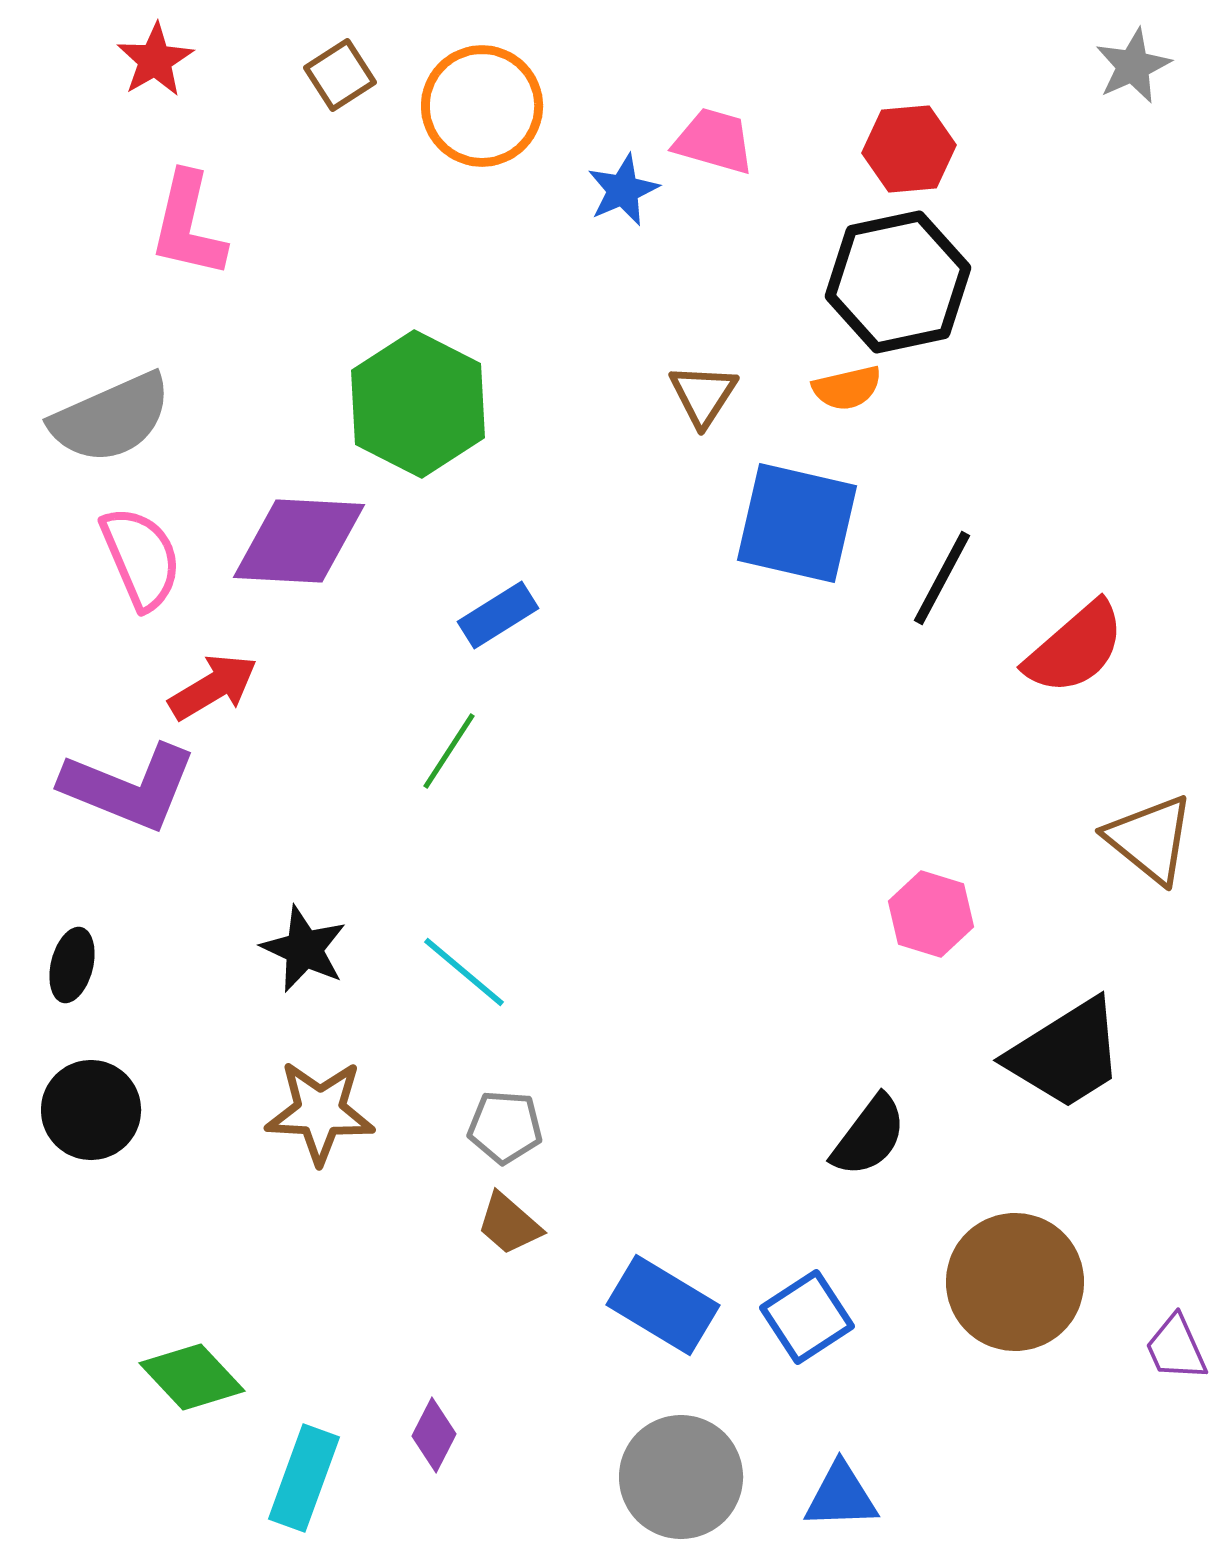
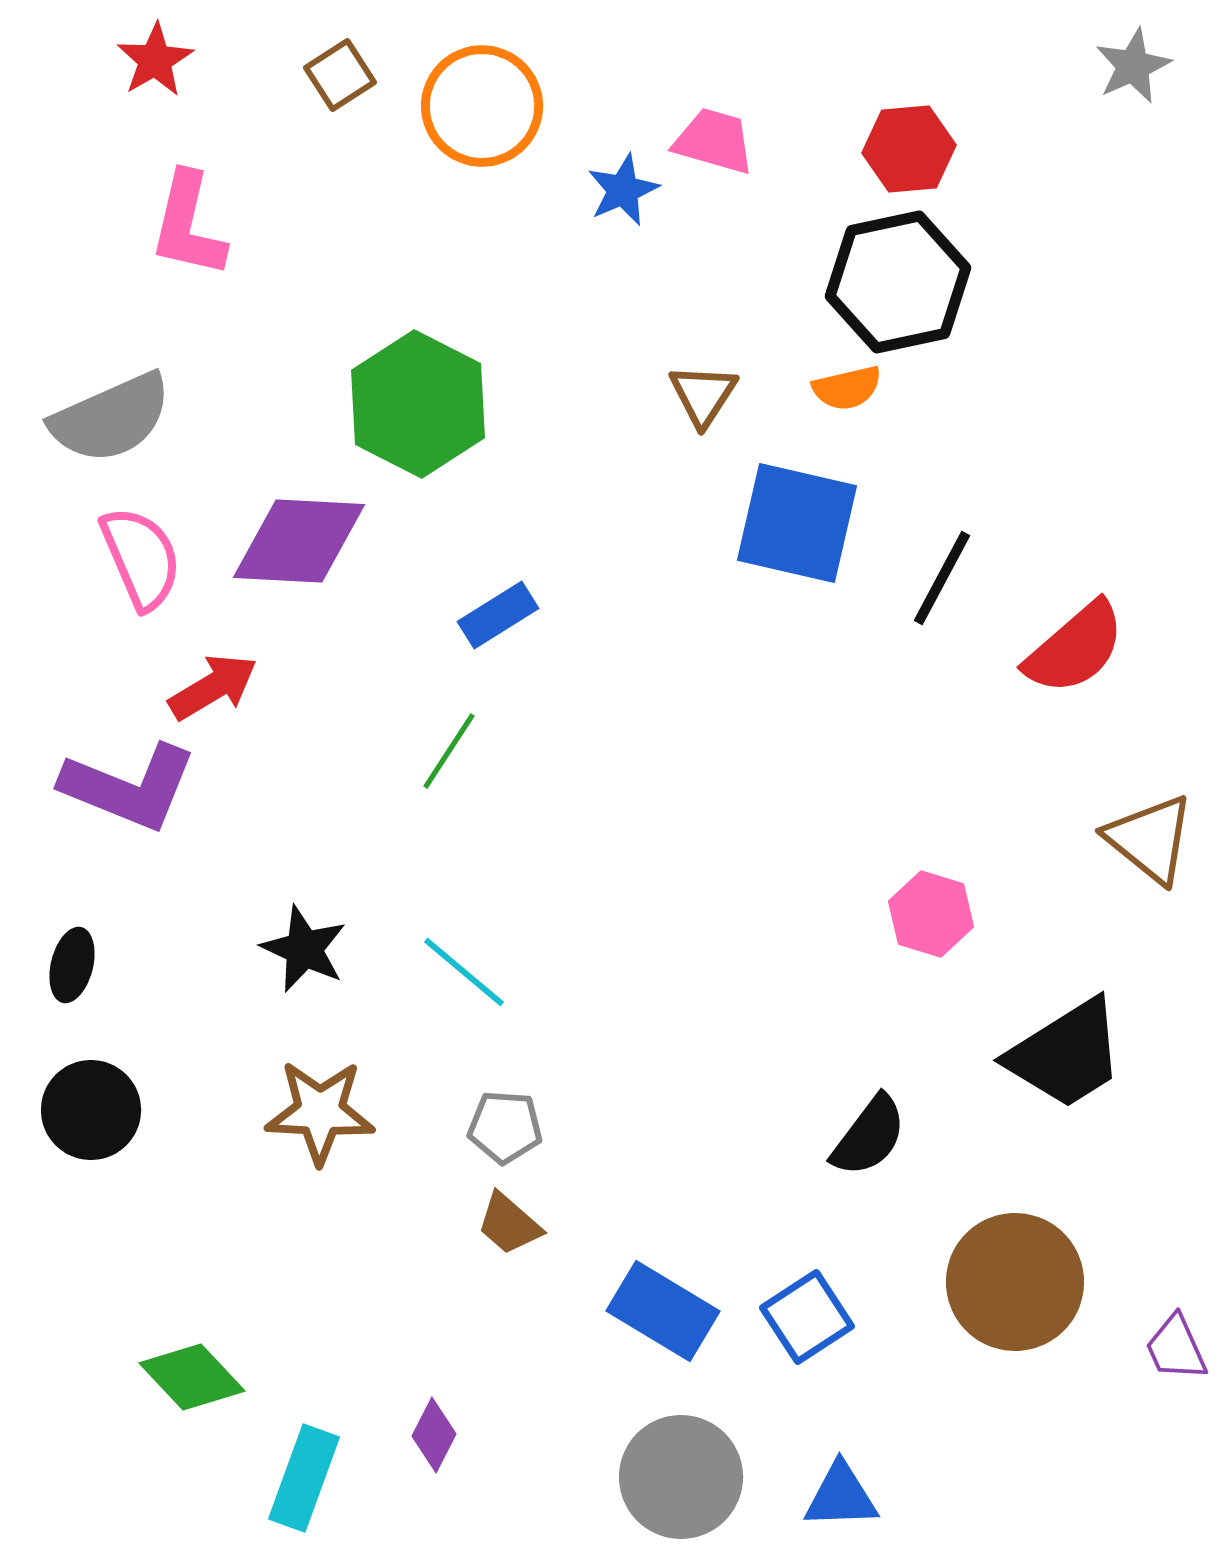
blue rectangle at (663, 1305): moved 6 px down
